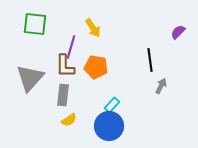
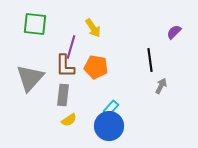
purple semicircle: moved 4 px left
cyan rectangle: moved 1 px left, 3 px down
